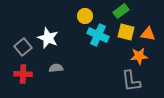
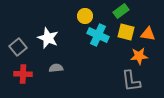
gray square: moved 5 px left
